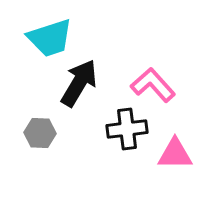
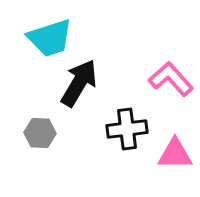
pink L-shape: moved 18 px right, 6 px up
